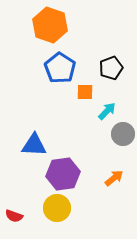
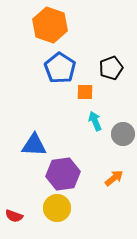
cyan arrow: moved 12 px left, 10 px down; rotated 66 degrees counterclockwise
